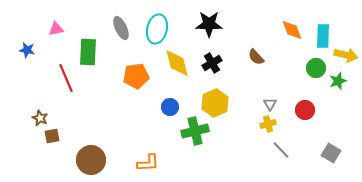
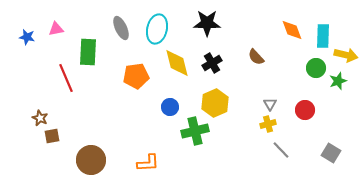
black star: moved 2 px left, 1 px up
blue star: moved 13 px up
